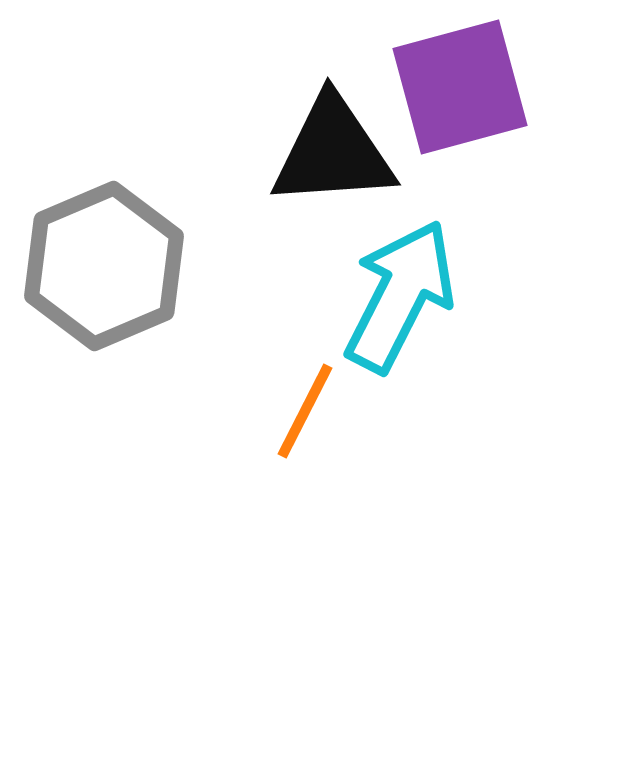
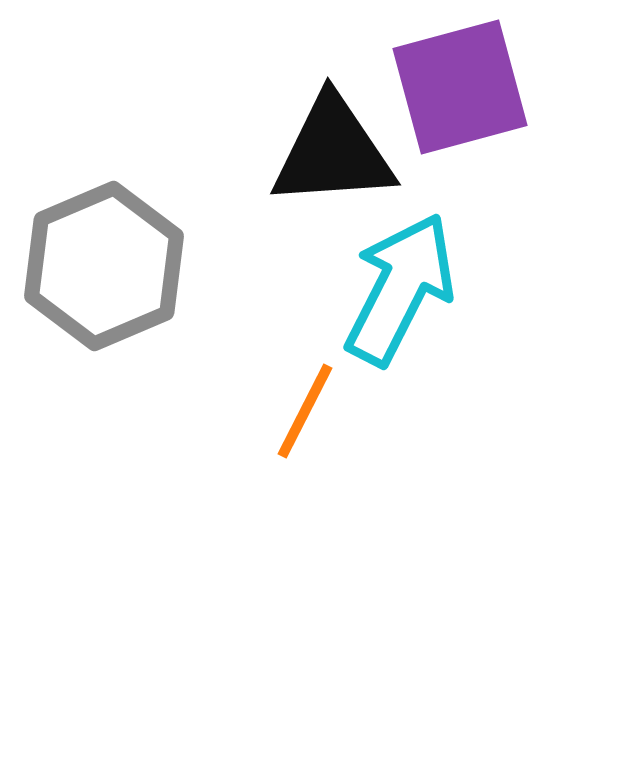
cyan arrow: moved 7 px up
